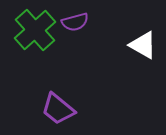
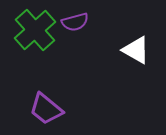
white triangle: moved 7 px left, 5 px down
purple trapezoid: moved 12 px left
